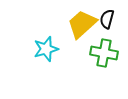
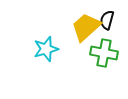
black semicircle: moved 1 px down
yellow trapezoid: moved 4 px right, 3 px down
